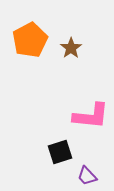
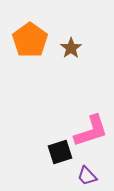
orange pentagon: rotated 8 degrees counterclockwise
pink L-shape: moved 15 px down; rotated 24 degrees counterclockwise
